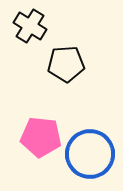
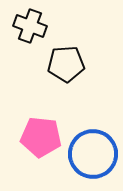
black cross: rotated 12 degrees counterclockwise
blue circle: moved 3 px right
